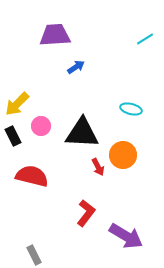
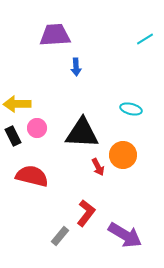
blue arrow: rotated 120 degrees clockwise
yellow arrow: rotated 44 degrees clockwise
pink circle: moved 4 px left, 2 px down
purple arrow: moved 1 px left, 1 px up
gray rectangle: moved 26 px right, 19 px up; rotated 66 degrees clockwise
